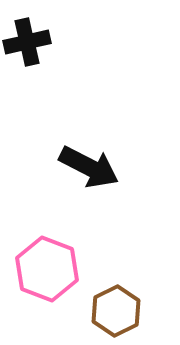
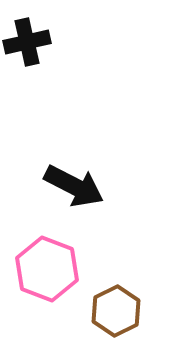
black arrow: moved 15 px left, 19 px down
